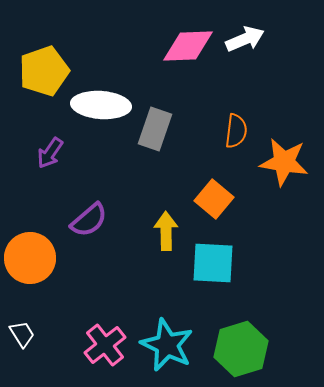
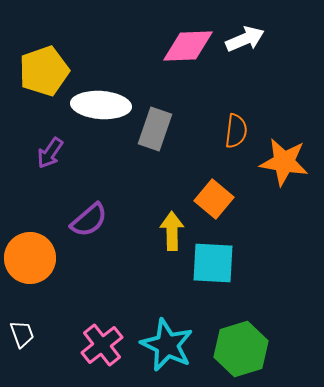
yellow arrow: moved 6 px right
white trapezoid: rotated 12 degrees clockwise
pink cross: moved 3 px left
